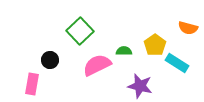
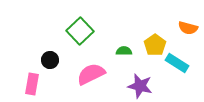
pink semicircle: moved 6 px left, 9 px down
